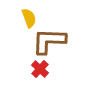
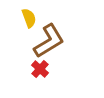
brown L-shape: rotated 147 degrees clockwise
